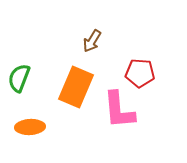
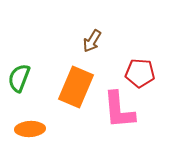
orange ellipse: moved 2 px down
